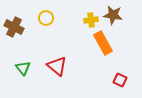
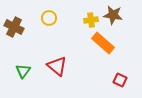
yellow circle: moved 3 px right
orange rectangle: rotated 20 degrees counterclockwise
green triangle: moved 3 px down; rotated 14 degrees clockwise
